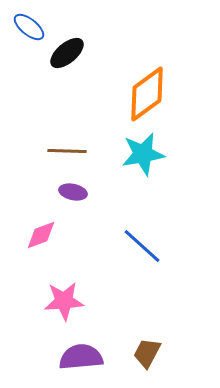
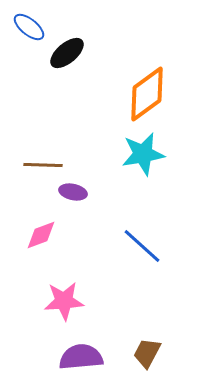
brown line: moved 24 px left, 14 px down
